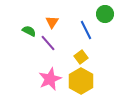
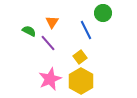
green circle: moved 2 px left, 1 px up
yellow square: moved 1 px left
